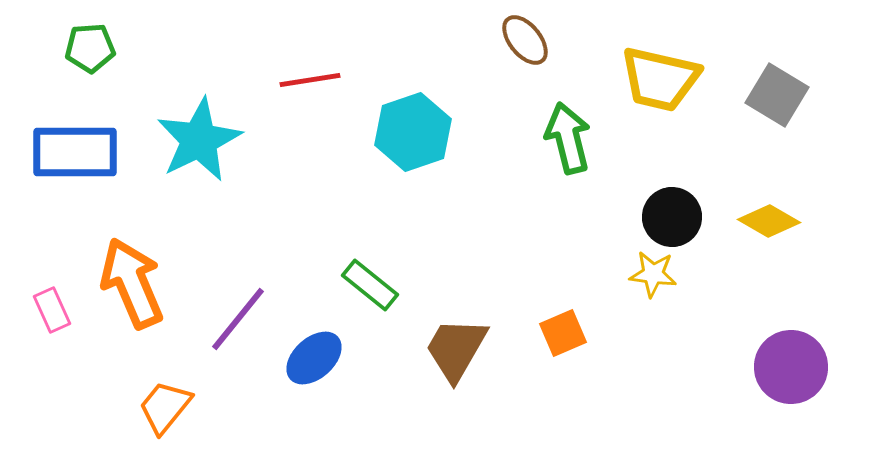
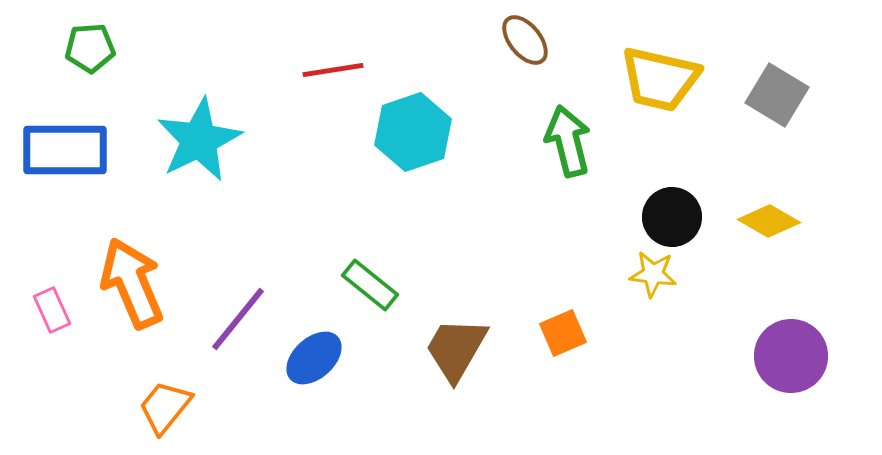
red line: moved 23 px right, 10 px up
green arrow: moved 3 px down
blue rectangle: moved 10 px left, 2 px up
purple circle: moved 11 px up
